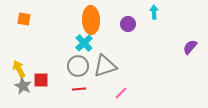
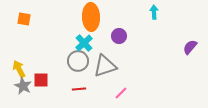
orange ellipse: moved 3 px up
purple circle: moved 9 px left, 12 px down
gray circle: moved 5 px up
